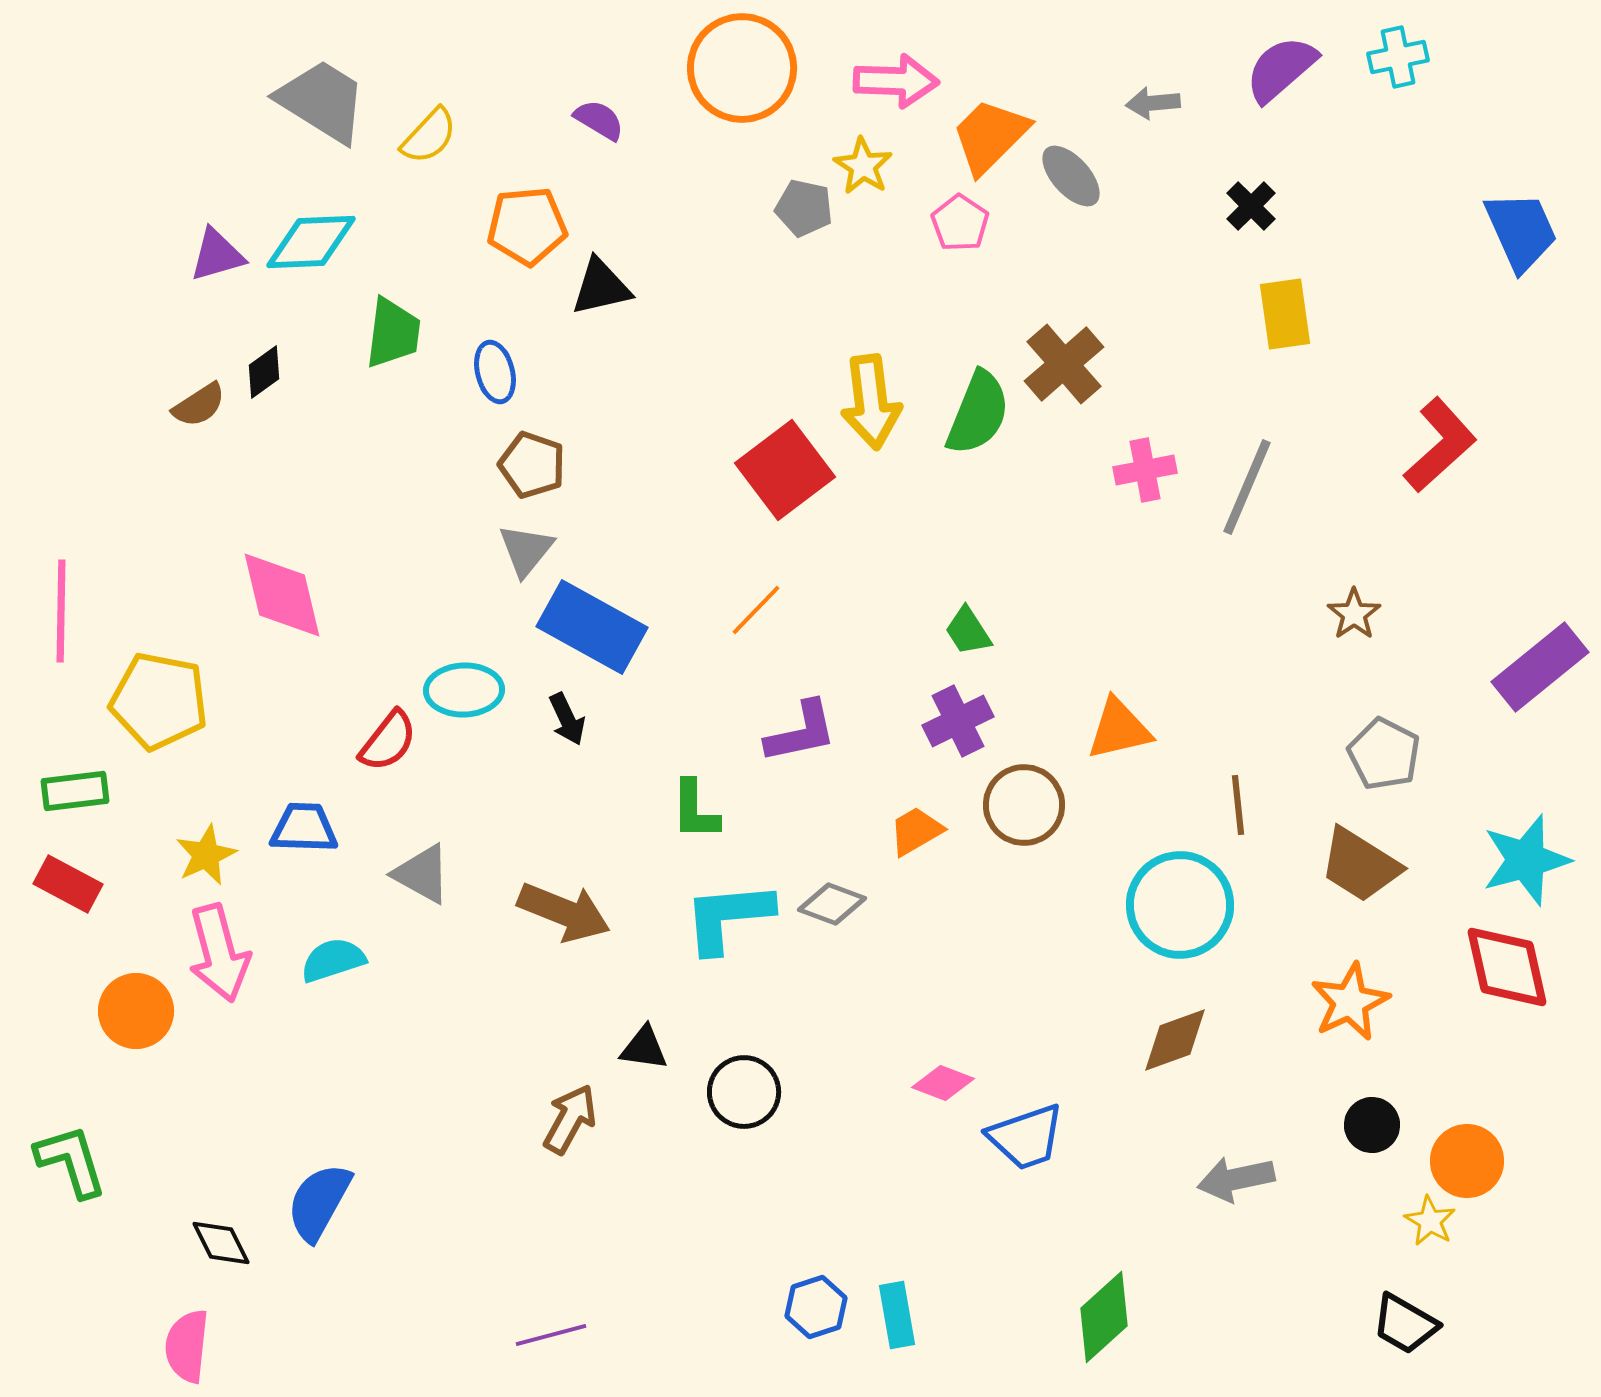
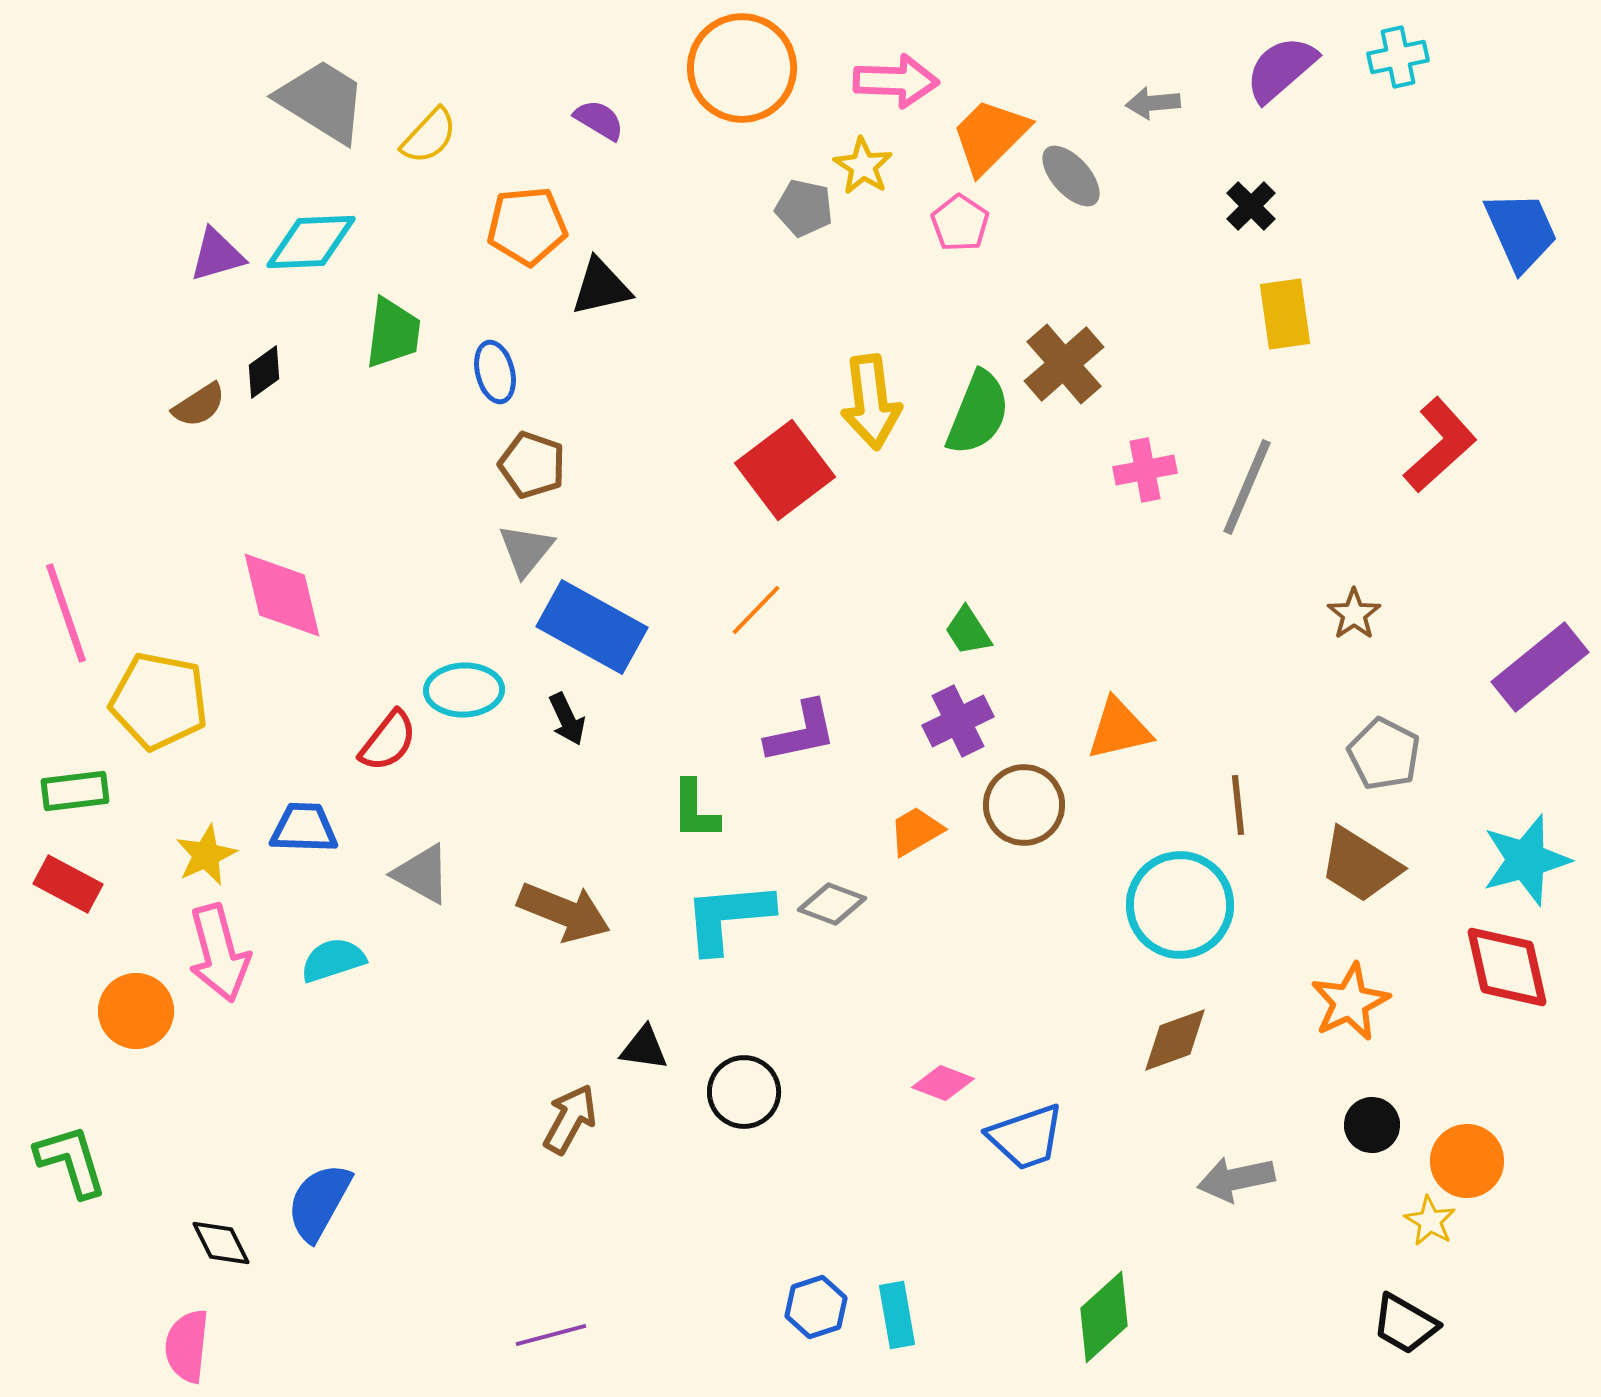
pink line at (61, 611): moved 5 px right, 2 px down; rotated 20 degrees counterclockwise
